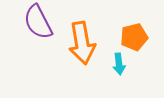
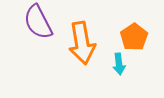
orange pentagon: rotated 20 degrees counterclockwise
